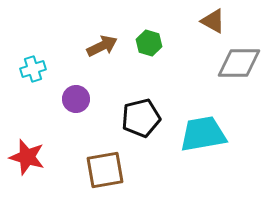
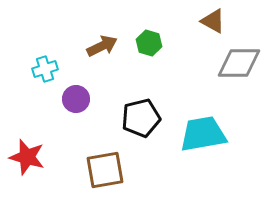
cyan cross: moved 12 px right
